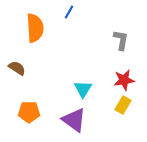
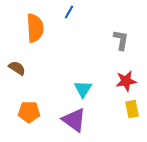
red star: moved 2 px right, 1 px down
yellow rectangle: moved 9 px right, 4 px down; rotated 42 degrees counterclockwise
